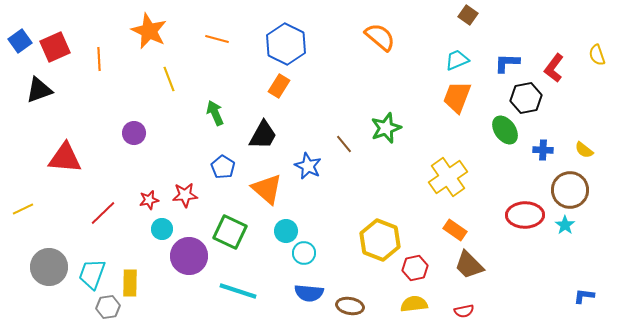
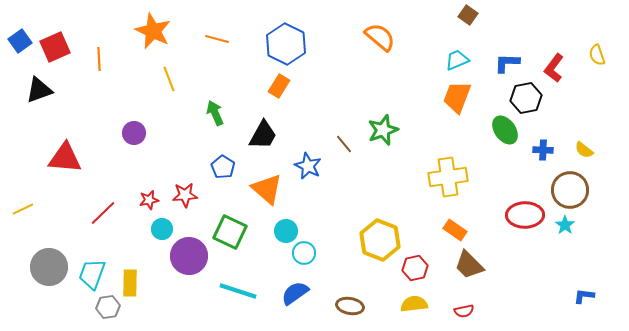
orange star at (149, 31): moved 4 px right
green star at (386, 128): moved 3 px left, 2 px down
yellow cross at (448, 177): rotated 27 degrees clockwise
blue semicircle at (309, 293): moved 14 px left; rotated 140 degrees clockwise
